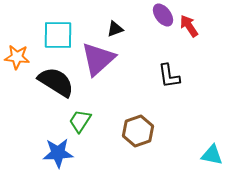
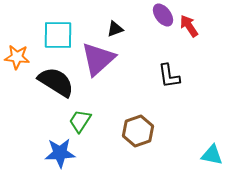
blue star: moved 2 px right
